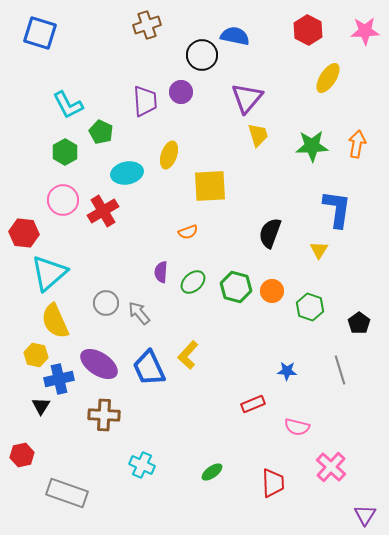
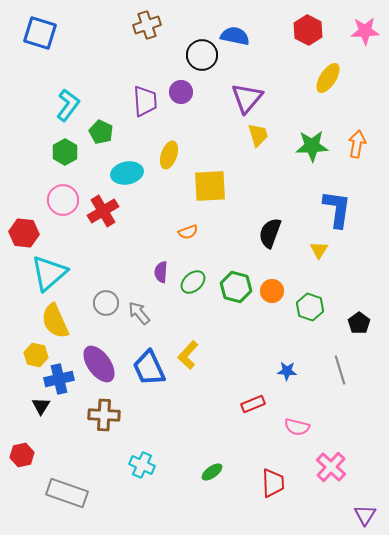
cyan L-shape at (68, 105): rotated 116 degrees counterclockwise
purple ellipse at (99, 364): rotated 21 degrees clockwise
